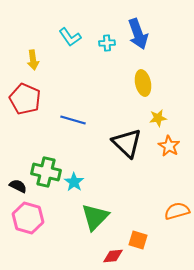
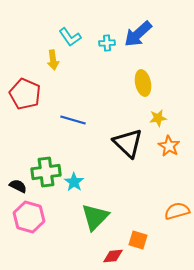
blue arrow: rotated 68 degrees clockwise
yellow arrow: moved 20 px right
red pentagon: moved 5 px up
black triangle: moved 1 px right
green cross: rotated 20 degrees counterclockwise
pink hexagon: moved 1 px right, 1 px up
